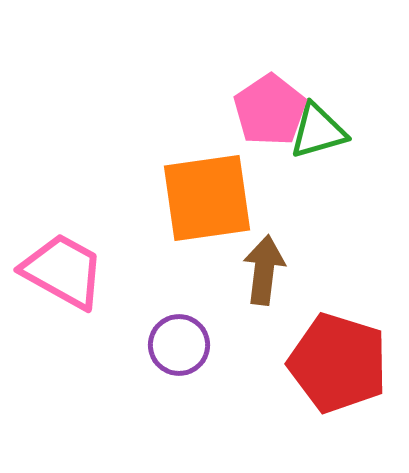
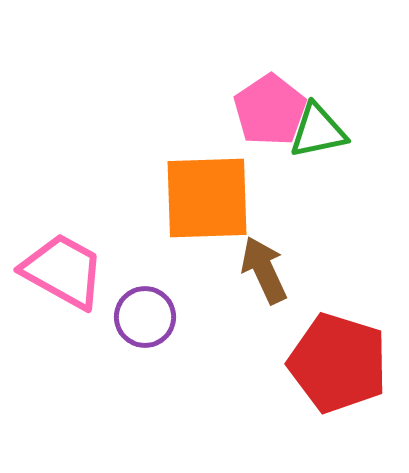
green triangle: rotated 4 degrees clockwise
orange square: rotated 6 degrees clockwise
brown arrow: rotated 32 degrees counterclockwise
purple circle: moved 34 px left, 28 px up
